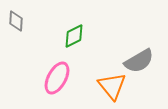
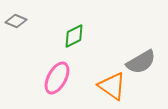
gray diamond: rotated 70 degrees counterclockwise
gray semicircle: moved 2 px right, 1 px down
orange triangle: rotated 16 degrees counterclockwise
